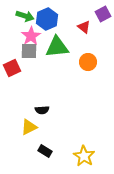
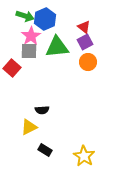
purple square: moved 18 px left, 28 px down
blue hexagon: moved 2 px left
red square: rotated 24 degrees counterclockwise
black rectangle: moved 1 px up
